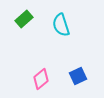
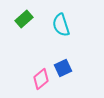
blue square: moved 15 px left, 8 px up
